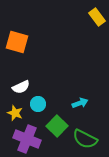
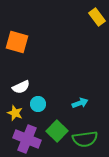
green square: moved 5 px down
green semicircle: rotated 35 degrees counterclockwise
